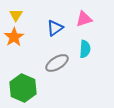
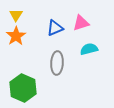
pink triangle: moved 3 px left, 4 px down
blue triangle: rotated 12 degrees clockwise
orange star: moved 2 px right, 1 px up
cyan semicircle: moved 4 px right; rotated 108 degrees counterclockwise
gray ellipse: rotated 55 degrees counterclockwise
